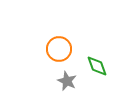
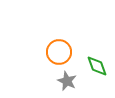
orange circle: moved 3 px down
